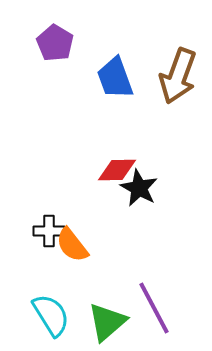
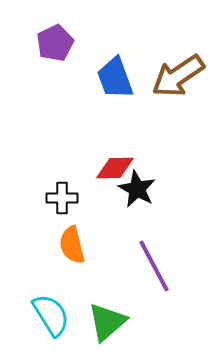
purple pentagon: rotated 15 degrees clockwise
brown arrow: rotated 36 degrees clockwise
red diamond: moved 2 px left, 2 px up
black star: moved 2 px left, 1 px down
black cross: moved 13 px right, 33 px up
orange semicircle: rotated 24 degrees clockwise
purple line: moved 42 px up
